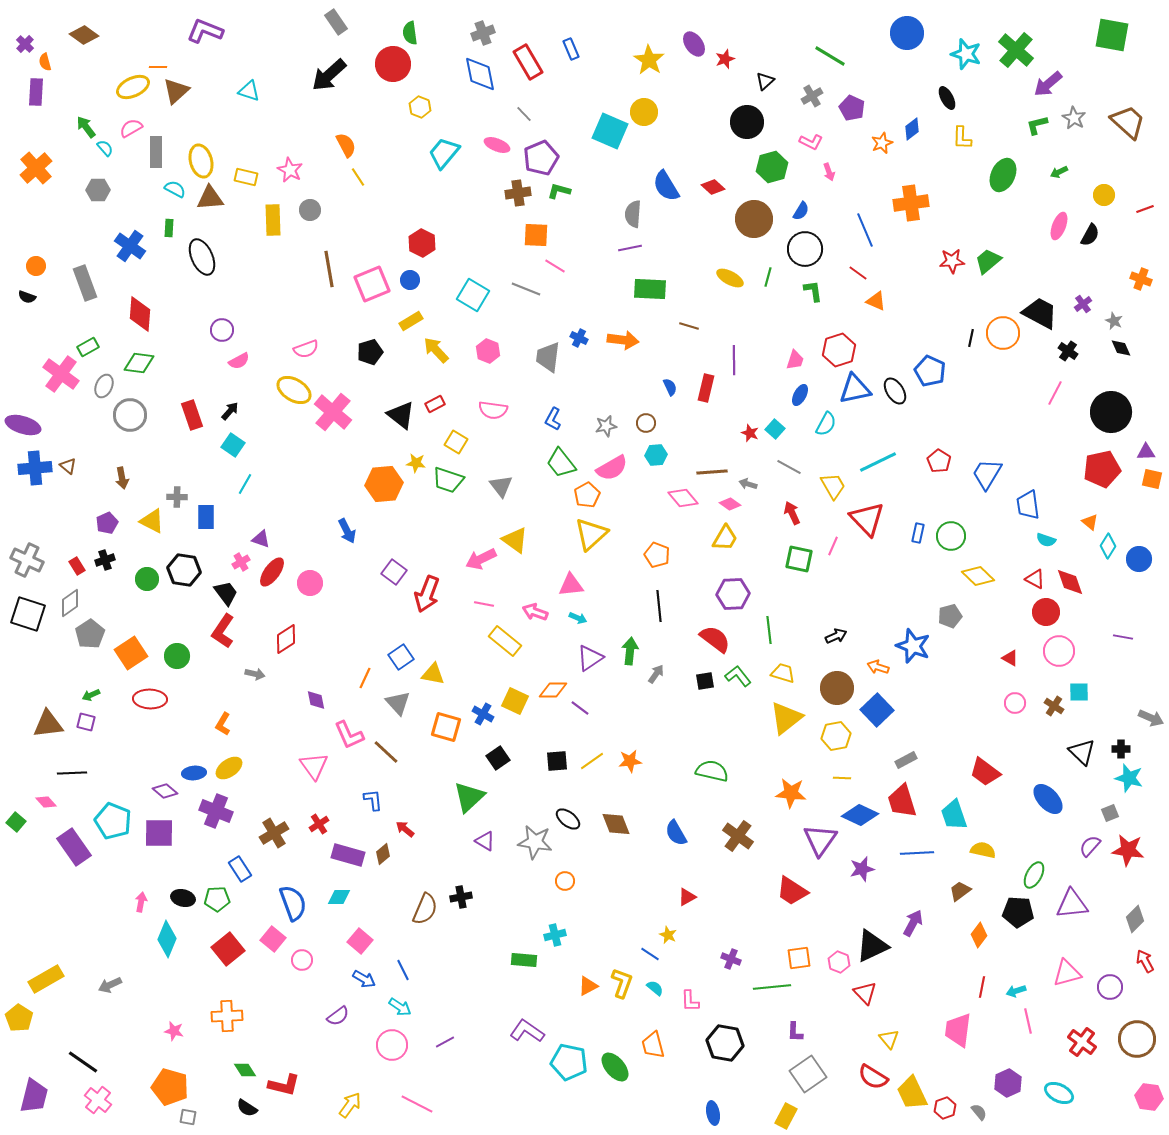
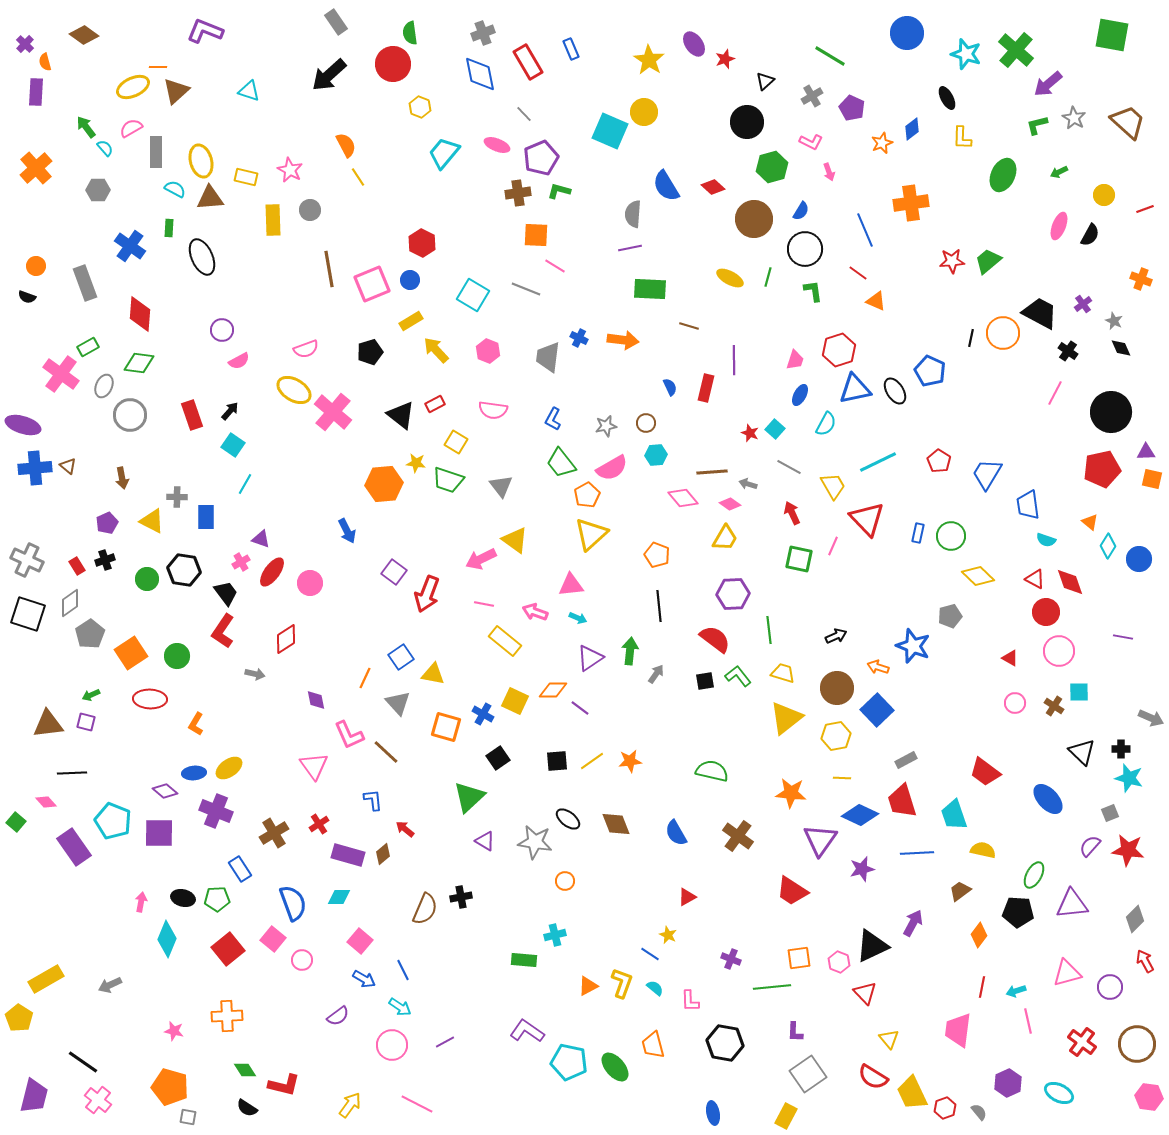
orange L-shape at (223, 724): moved 27 px left
brown circle at (1137, 1039): moved 5 px down
